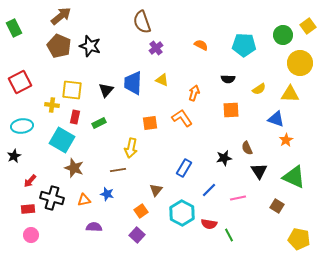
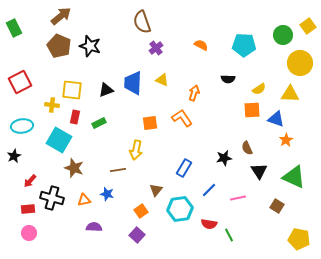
black triangle at (106, 90): rotated 28 degrees clockwise
orange square at (231, 110): moved 21 px right
cyan square at (62, 140): moved 3 px left
yellow arrow at (131, 148): moved 5 px right, 2 px down
cyan hexagon at (182, 213): moved 2 px left, 4 px up; rotated 25 degrees clockwise
pink circle at (31, 235): moved 2 px left, 2 px up
